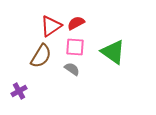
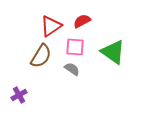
red semicircle: moved 6 px right, 2 px up
purple cross: moved 4 px down
